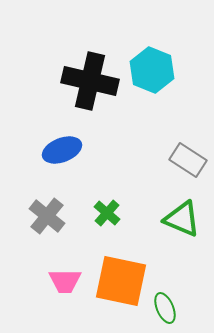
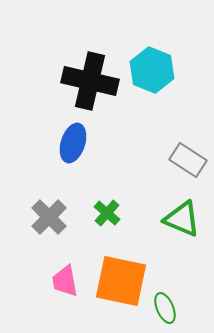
blue ellipse: moved 11 px right, 7 px up; rotated 51 degrees counterclockwise
gray cross: moved 2 px right, 1 px down; rotated 6 degrees clockwise
pink trapezoid: rotated 80 degrees clockwise
